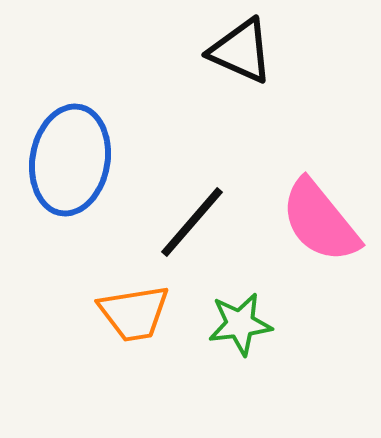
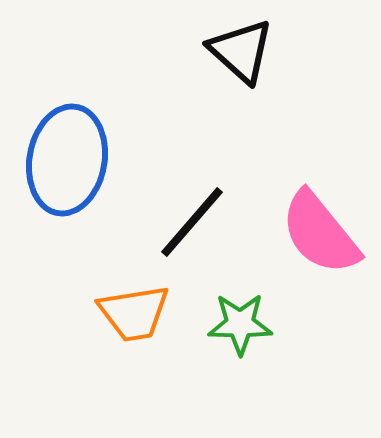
black triangle: rotated 18 degrees clockwise
blue ellipse: moved 3 px left
pink semicircle: moved 12 px down
green star: rotated 8 degrees clockwise
